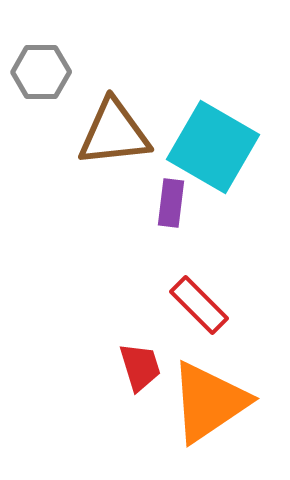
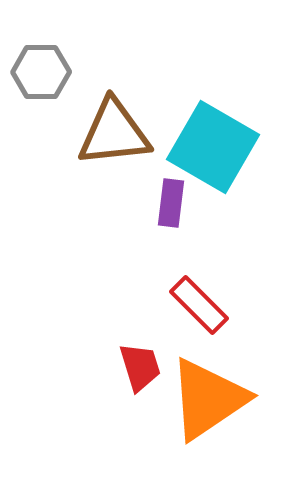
orange triangle: moved 1 px left, 3 px up
